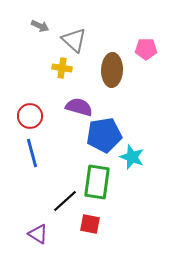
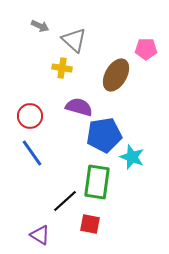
brown ellipse: moved 4 px right, 5 px down; rotated 28 degrees clockwise
blue line: rotated 20 degrees counterclockwise
purple triangle: moved 2 px right, 1 px down
